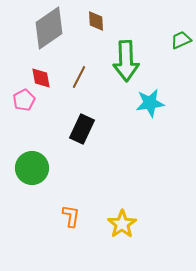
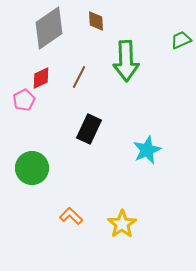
red diamond: rotated 75 degrees clockwise
cyan star: moved 3 px left, 47 px down; rotated 16 degrees counterclockwise
black rectangle: moved 7 px right
orange L-shape: rotated 55 degrees counterclockwise
